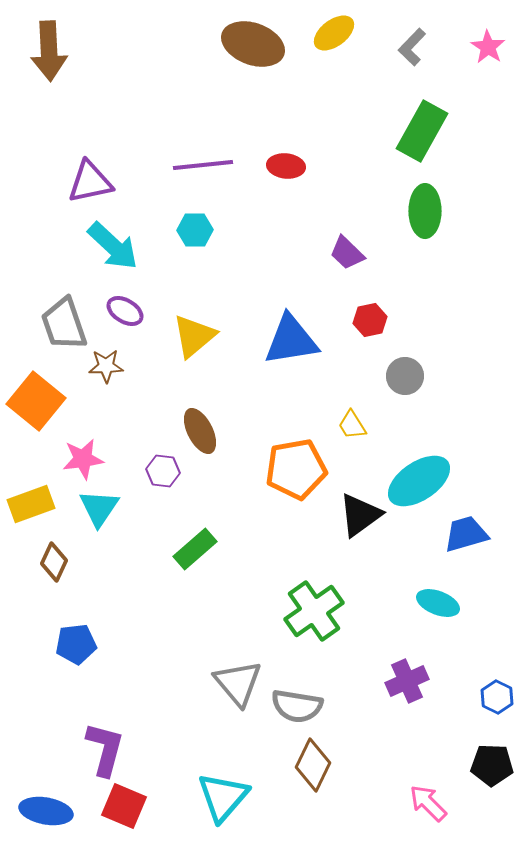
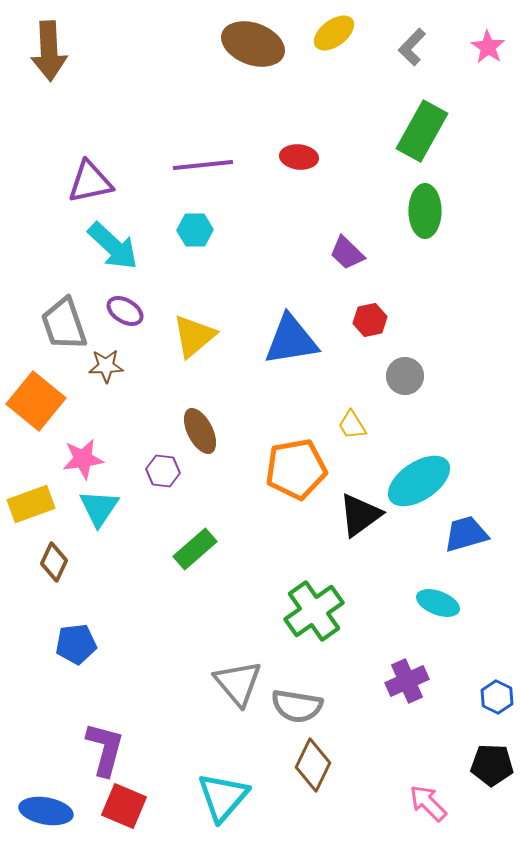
red ellipse at (286, 166): moved 13 px right, 9 px up
